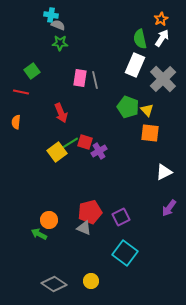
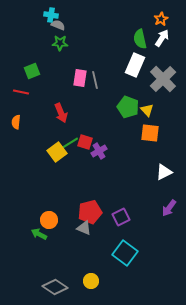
green square: rotated 14 degrees clockwise
gray diamond: moved 1 px right, 3 px down
